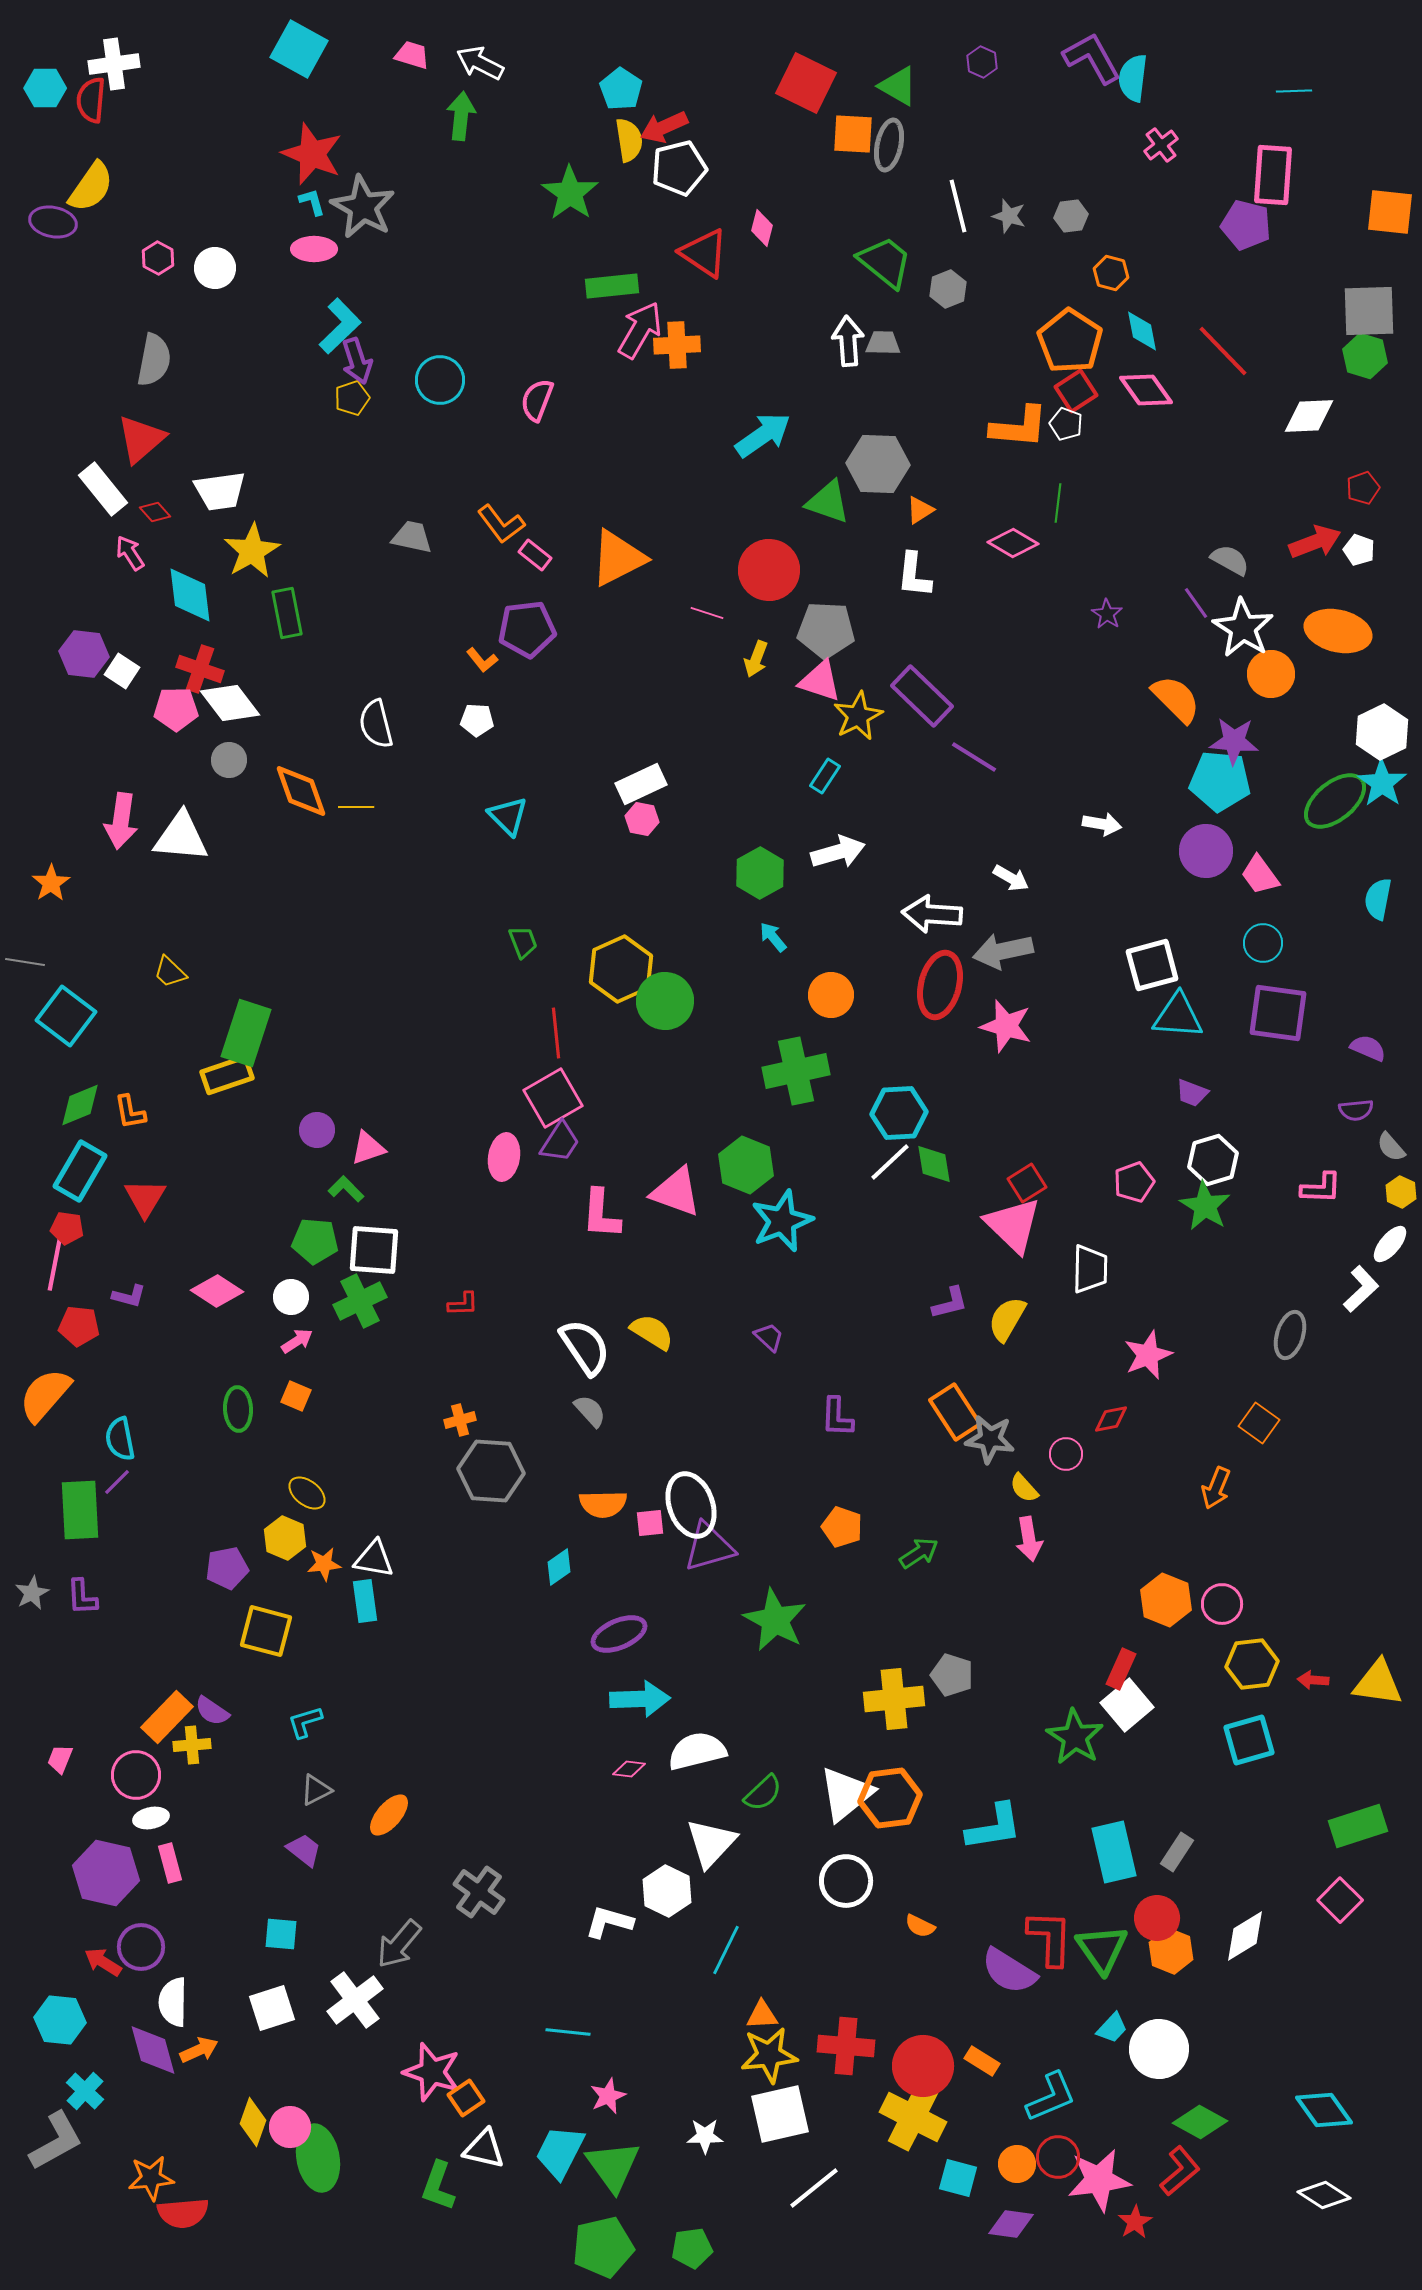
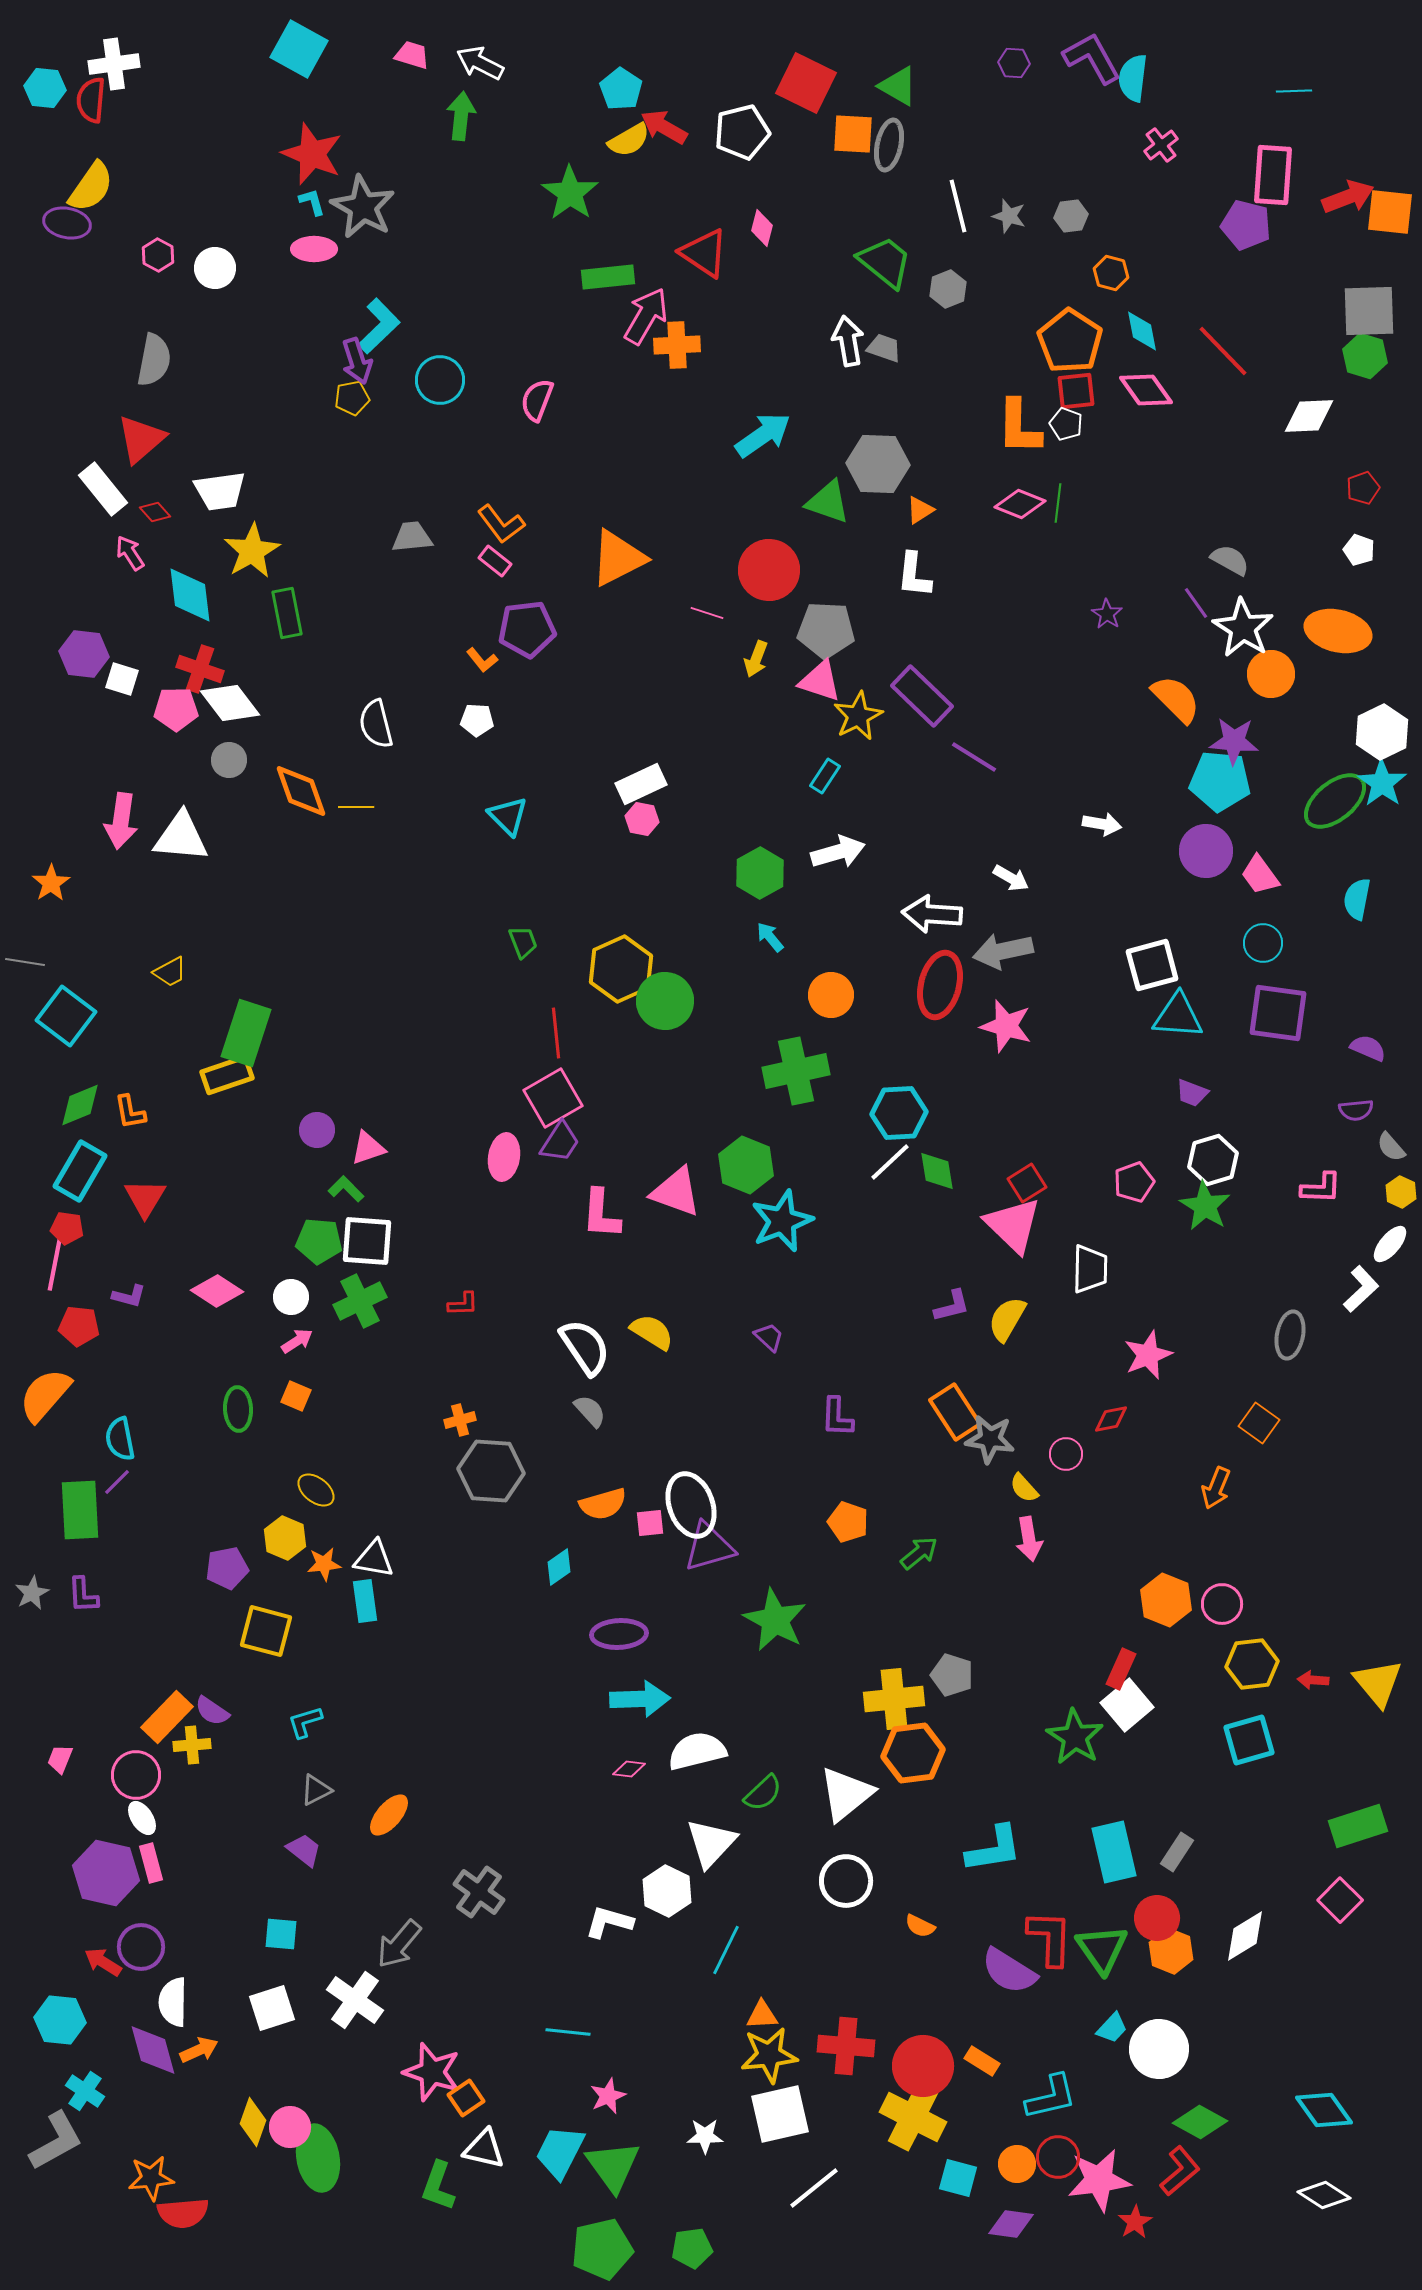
purple hexagon at (982, 62): moved 32 px right, 1 px down; rotated 20 degrees counterclockwise
cyan hexagon at (45, 88): rotated 6 degrees clockwise
red arrow at (664, 127): rotated 54 degrees clockwise
yellow semicircle at (629, 140): rotated 69 degrees clockwise
white pentagon at (679, 168): moved 63 px right, 36 px up
purple ellipse at (53, 222): moved 14 px right, 1 px down
pink hexagon at (158, 258): moved 3 px up
green rectangle at (612, 286): moved 4 px left, 9 px up
cyan L-shape at (340, 326): moved 39 px right
pink arrow at (640, 330): moved 6 px right, 14 px up
white arrow at (848, 341): rotated 6 degrees counterclockwise
gray trapezoid at (883, 343): moved 1 px right, 5 px down; rotated 18 degrees clockwise
red square at (1076, 391): rotated 27 degrees clockwise
yellow pentagon at (352, 398): rotated 8 degrees clockwise
orange L-shape at (1019, 427): rotated 86 degrees clockwise
gray trapezoid at (412, 537): rotated 18 degrees counterclockwise
red arrow at (1315, 542): moved 33 px right, 345 px up
pink diamond at (1013, 543): moved 7 px right, 39 px up; rotated 9 degrees counterclockwise
pink rectangle at (535, 555): moved 40 px left, 6 px down
white square at (122, 671): moved 8 px down; rotated 16 degrees counterclockwise
cyan semicircle at (1378, 899): moved 21 px left
cyan arrow at (773, 937): moved 3 px left
yellow trapezoid at (170, 972): rotated 72 degrees counterclockwise
green diamond at (934, 1164): moved 3 px right, 7 px down
green pentagon at (315, 1241): moved 4 px right
white square at (374, 1250): moved 7 px left, 9 px up
purple L-shape at (950, 1303): moved 2 px right, 3 px down
gray ellipse at (1290, 1335): rotated 6 degrees counterclockwise
yellow ellipse at (307, 1493): moved 9 px right, 3 px up
orange semicircle at (603, 1504): rotated 15 degrees counterclockwise
orange pentagon at (842, 1527): moved 6 px right, 5 px up
green arrow at (919, 1553): rotated 6 degrees counterclockwise
purple L-shape at (82, 1597): moved 1 px right, 2 px up
purple ellipse at (619, 1634): rotated 20 degrees clockwise
yellow triangle at (1378, 1683): rotated 42 degrees clockwise
orange hexagon at (890, 1798): moved 23 px right, 45 px up
white ellipse at (151, 1818): moved 9 px left; rotated 68 degrees clockwise
cyan L-shape at (994, 1827): moved 22 px down
pink rectangle at (170, 1863): moved 19 px left
white cross at (355, 2000): rotated 18 degrees counterclockwise
cyan cross at (85, 2091): rotated 9 degrees counterclockwise
cyan L-shape at (1051, 2097): rotated 10 degrees clockwise
green pentagon at (603, 2247): moved 1 px left, 2 px down
